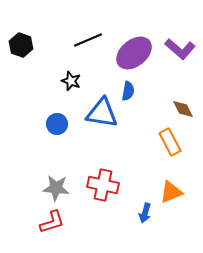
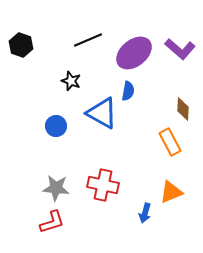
brown diamond: rotated 30 degrees clockwise
blue triangle: rotated 20 degrees clockwise
blue circle: moved 1 px left, 2 px down
